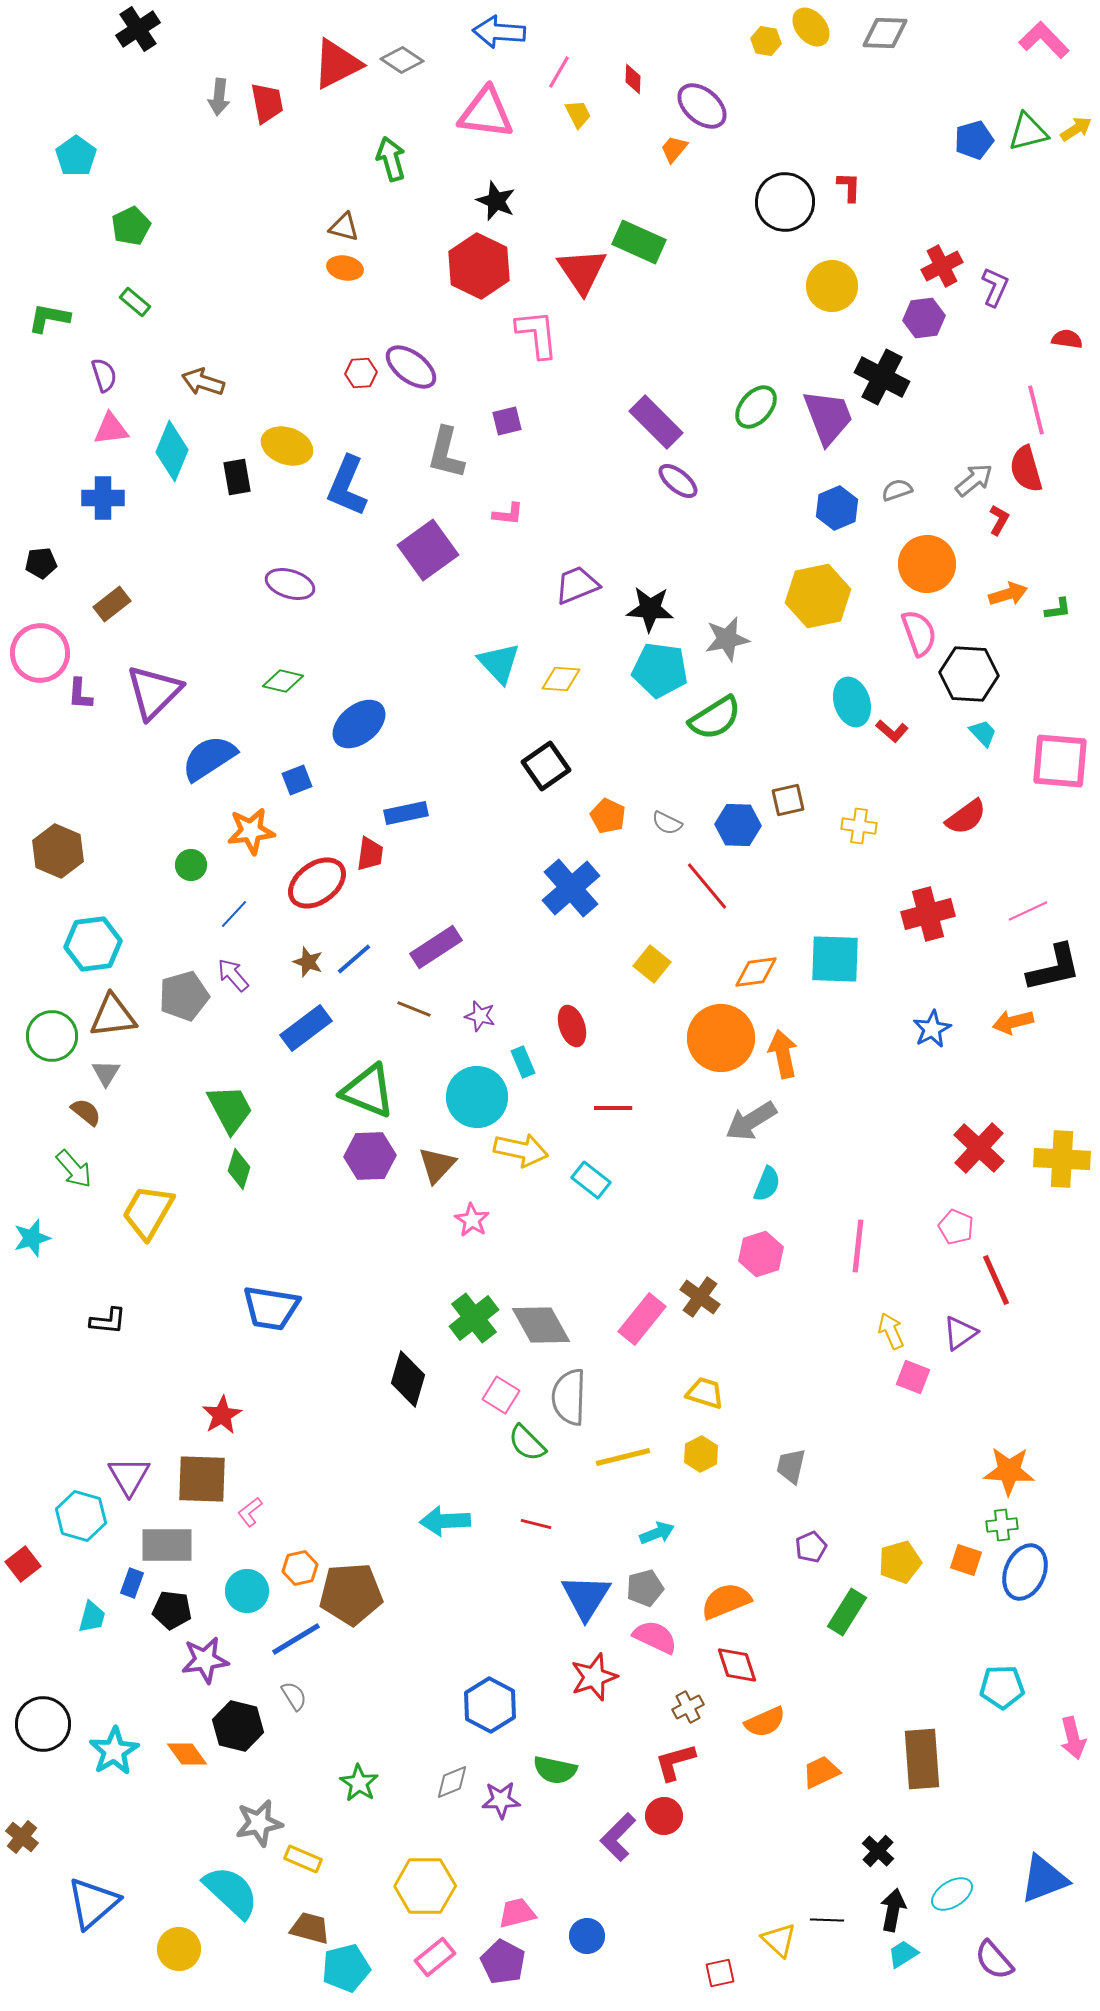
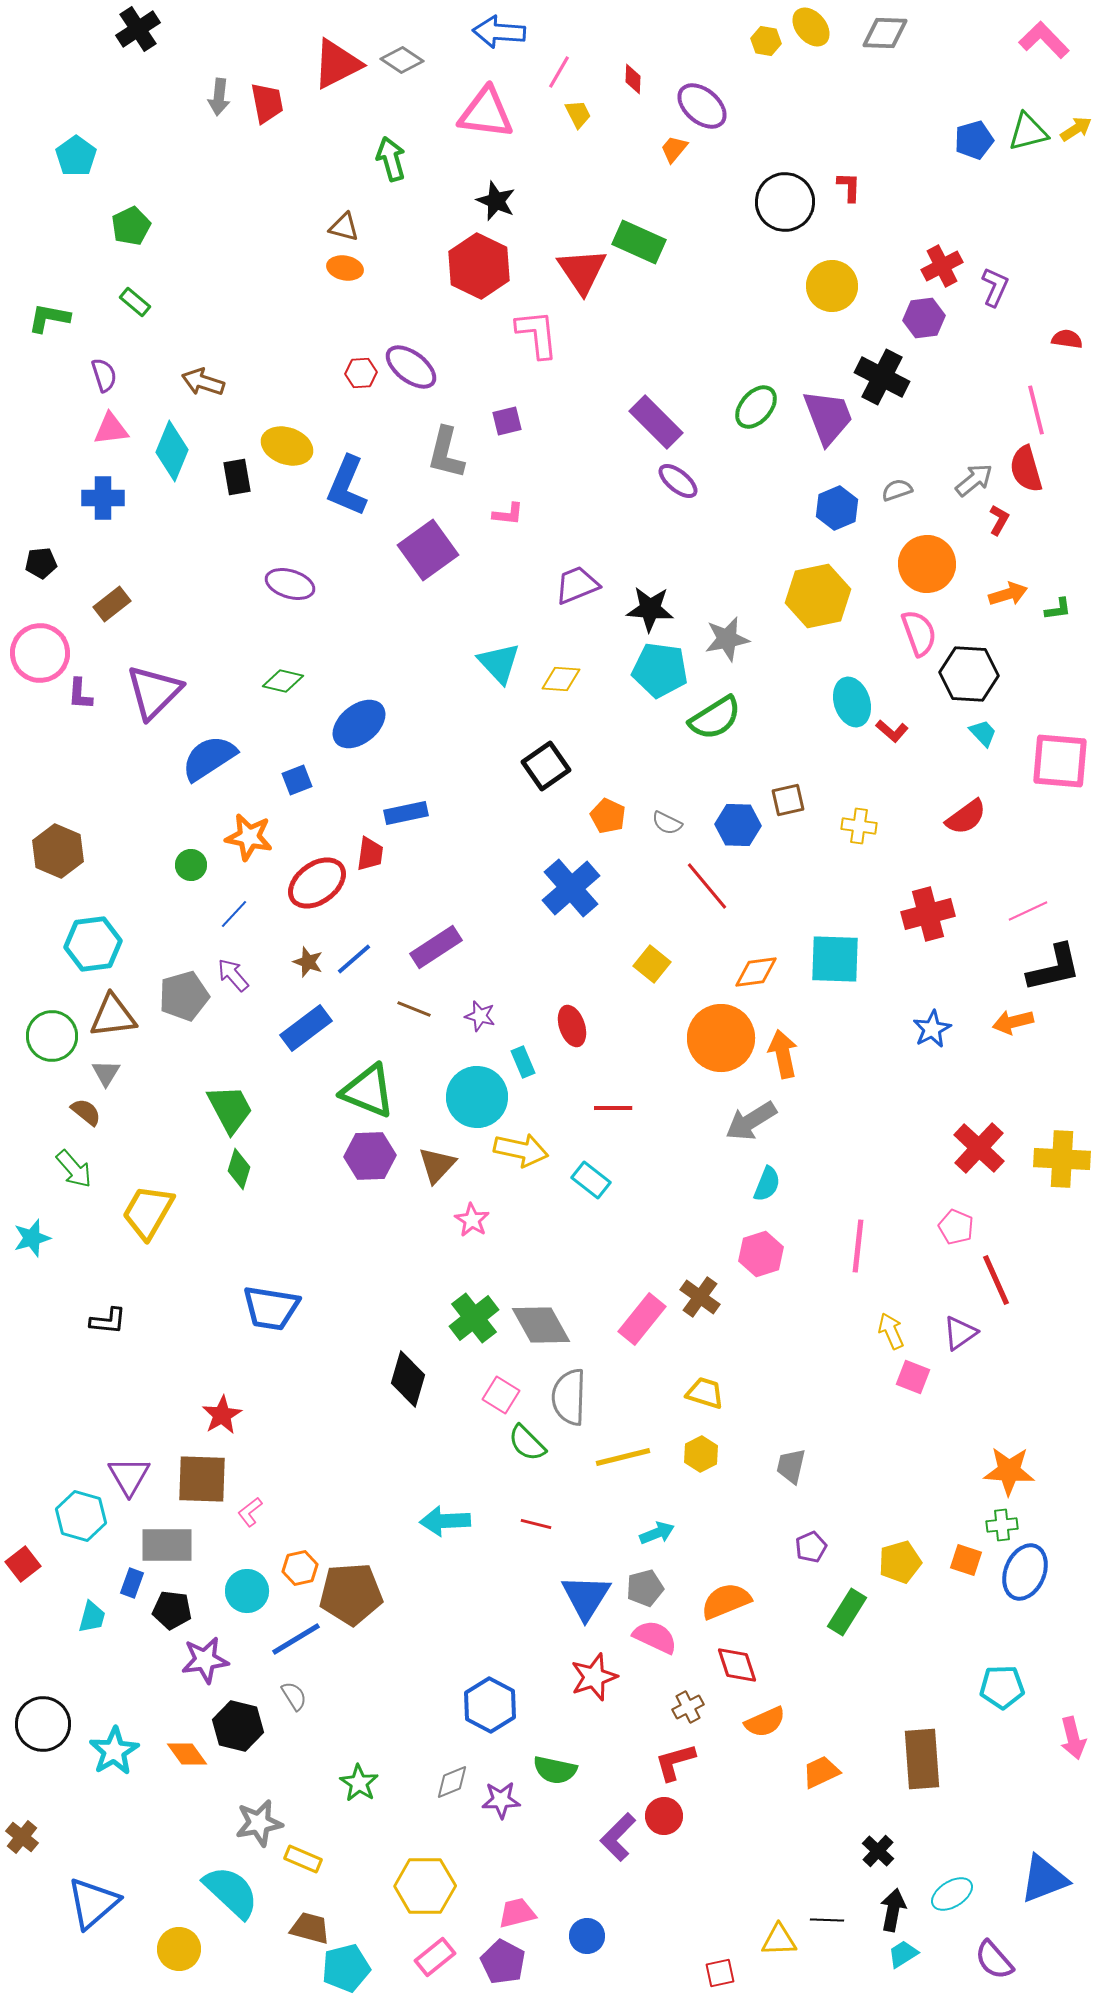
orange star at (251, 831): moved 2 px left, 6 px down; rotated 18 degrees clockwise
yellow triangle at (779, 1940): rotated 45 degrees counterclockwise
